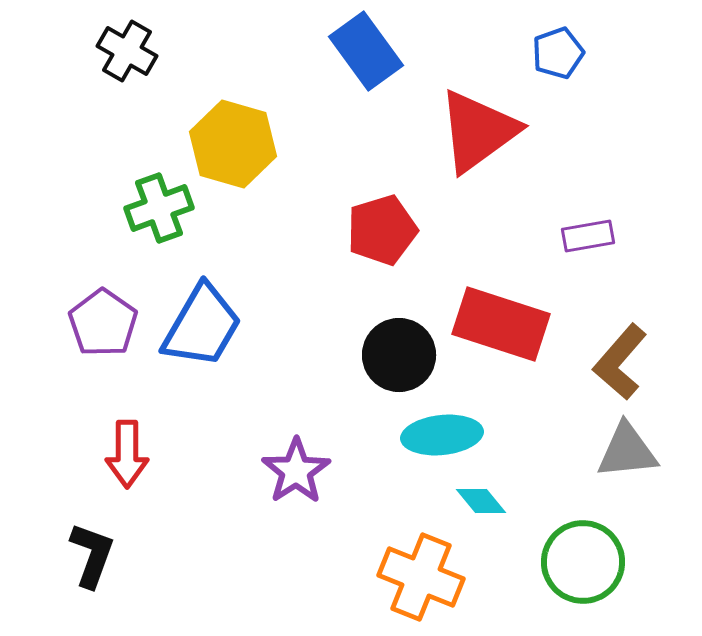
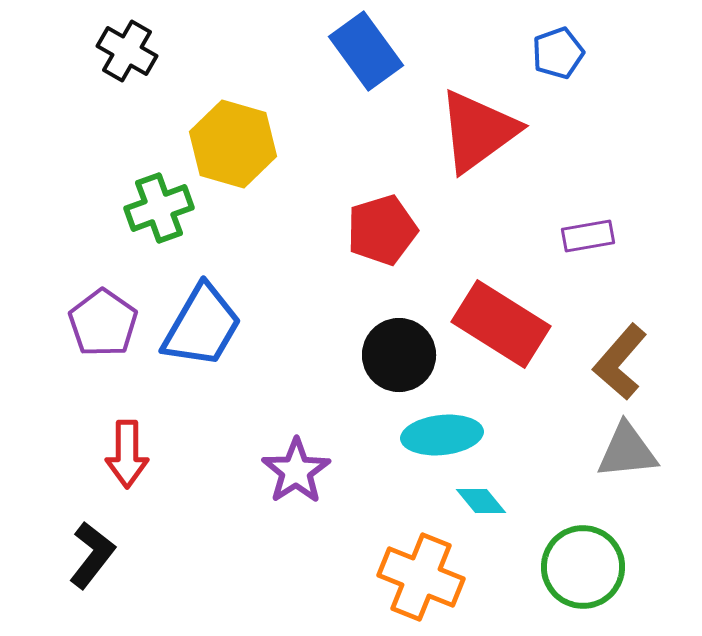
red rectangle: rotated 14 degrees clockwise
black L-shape: rotated 18 degrees clockwise
green circle: moved 5 px down
